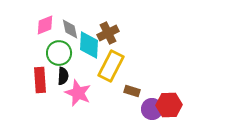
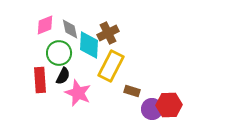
black semicircle: rotated 24 degrees clockwise
